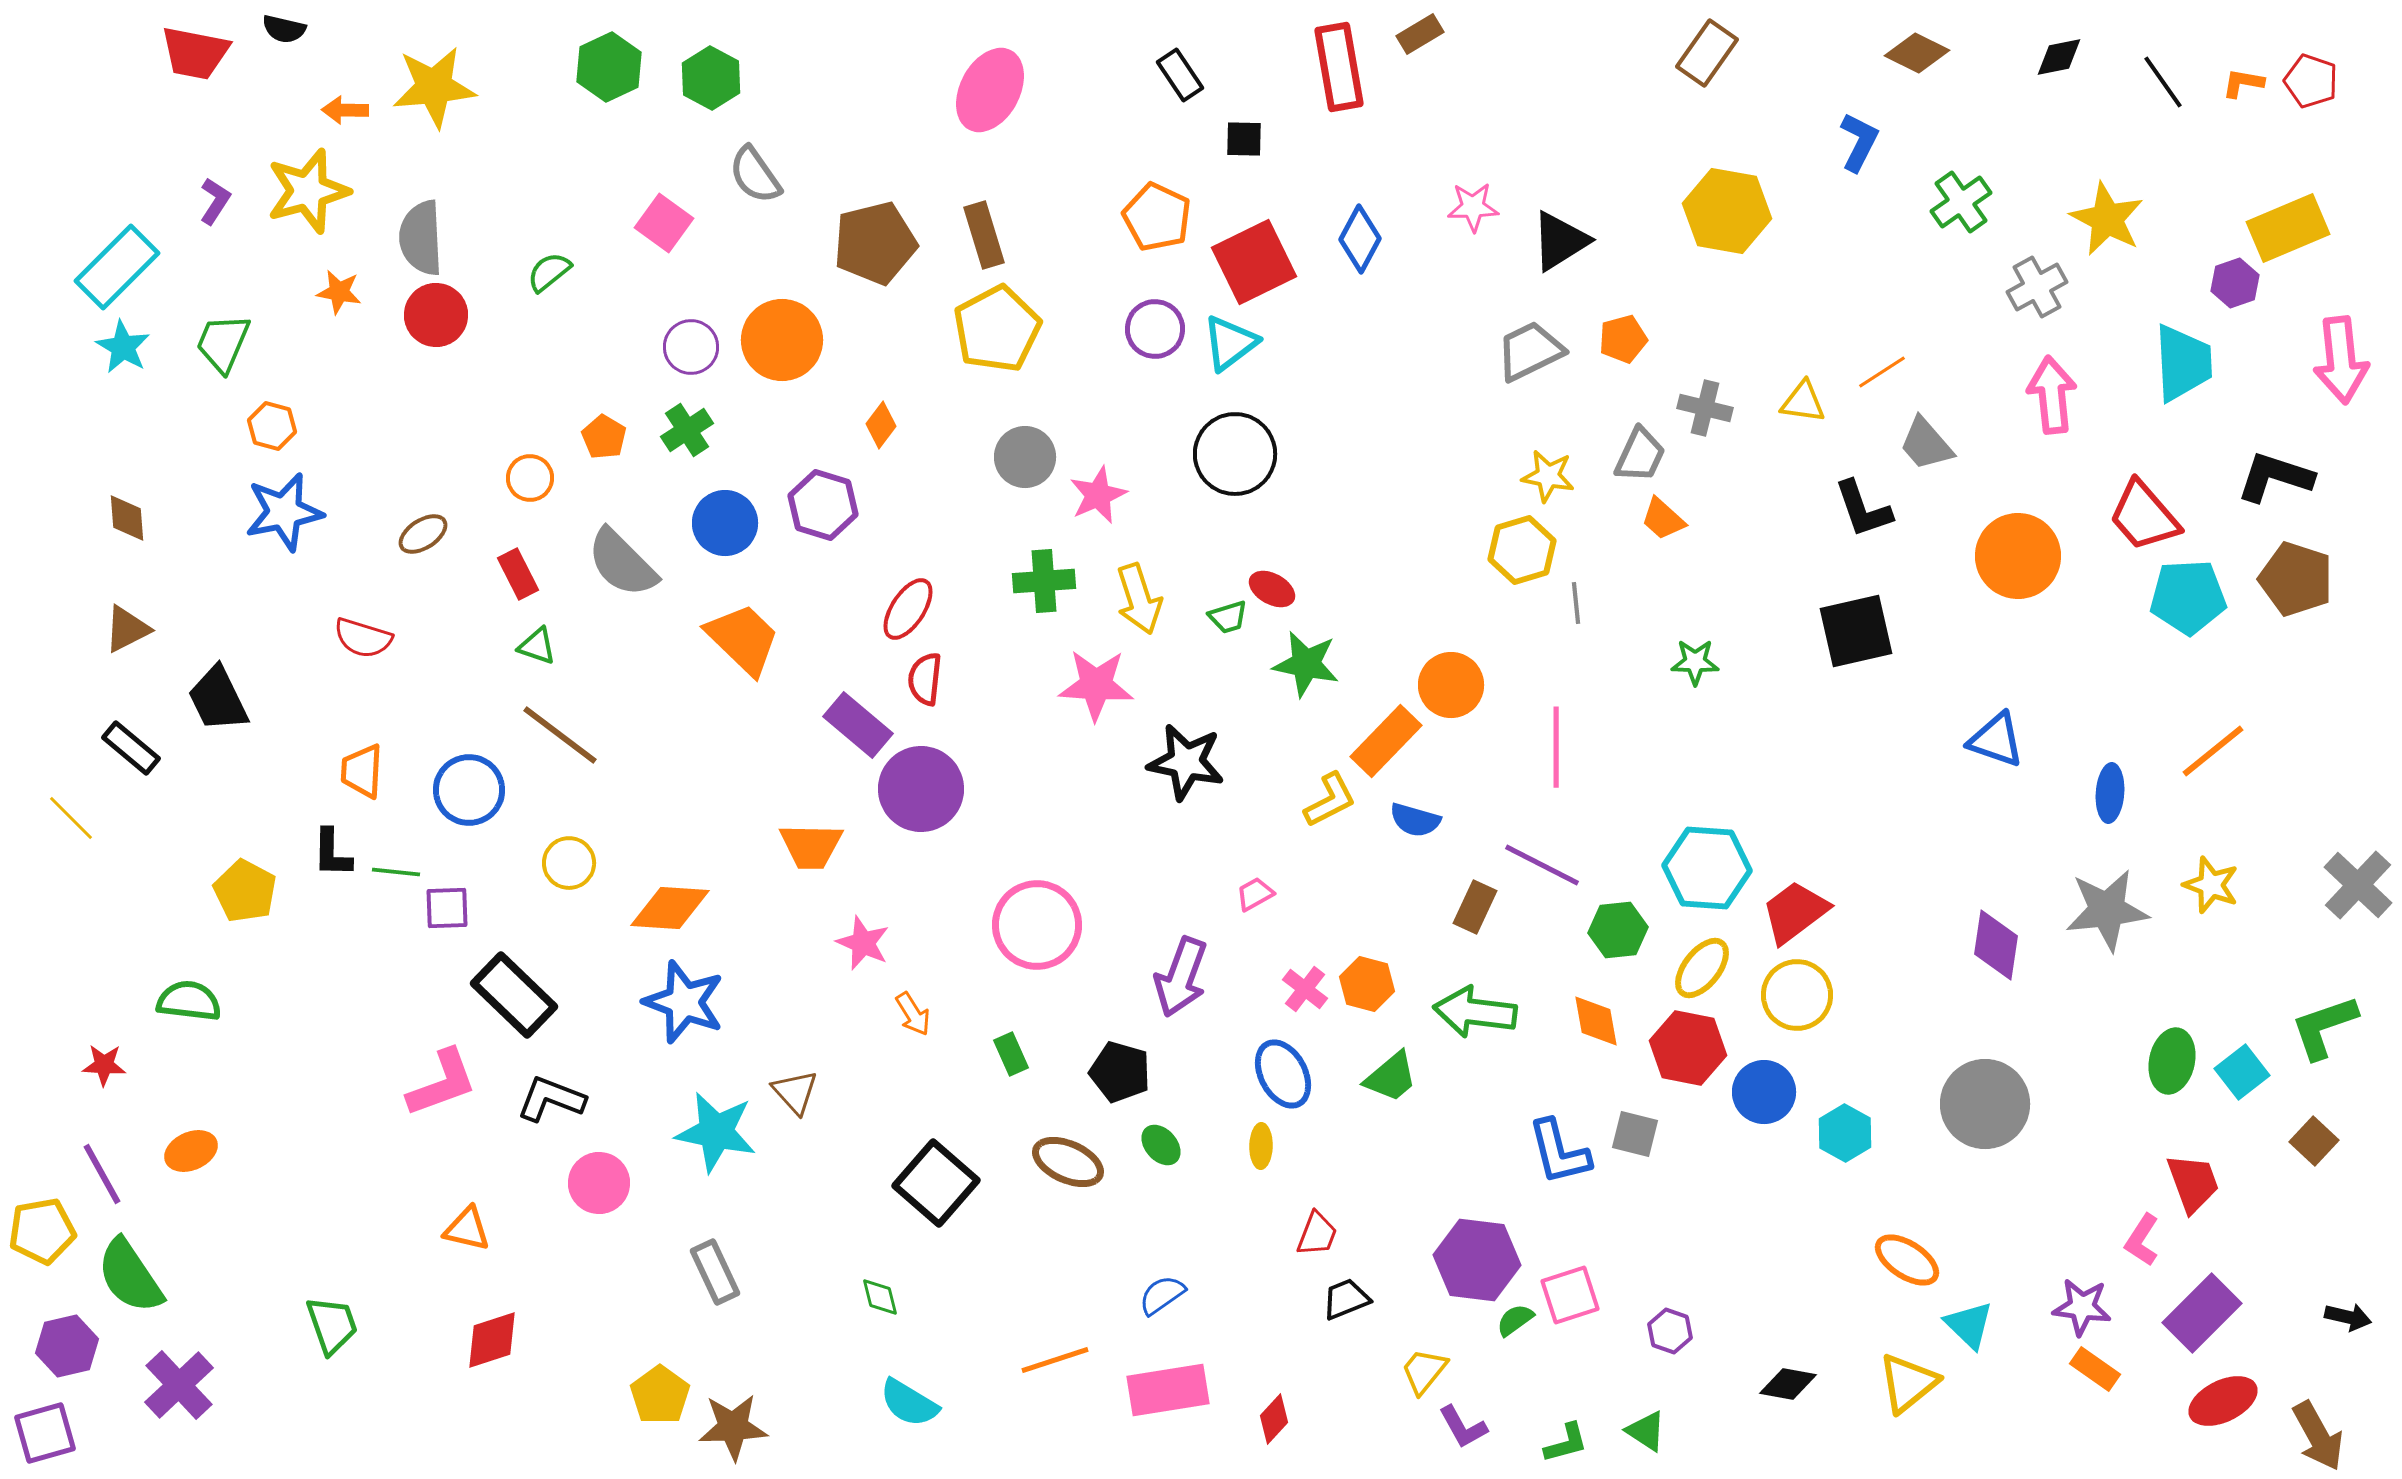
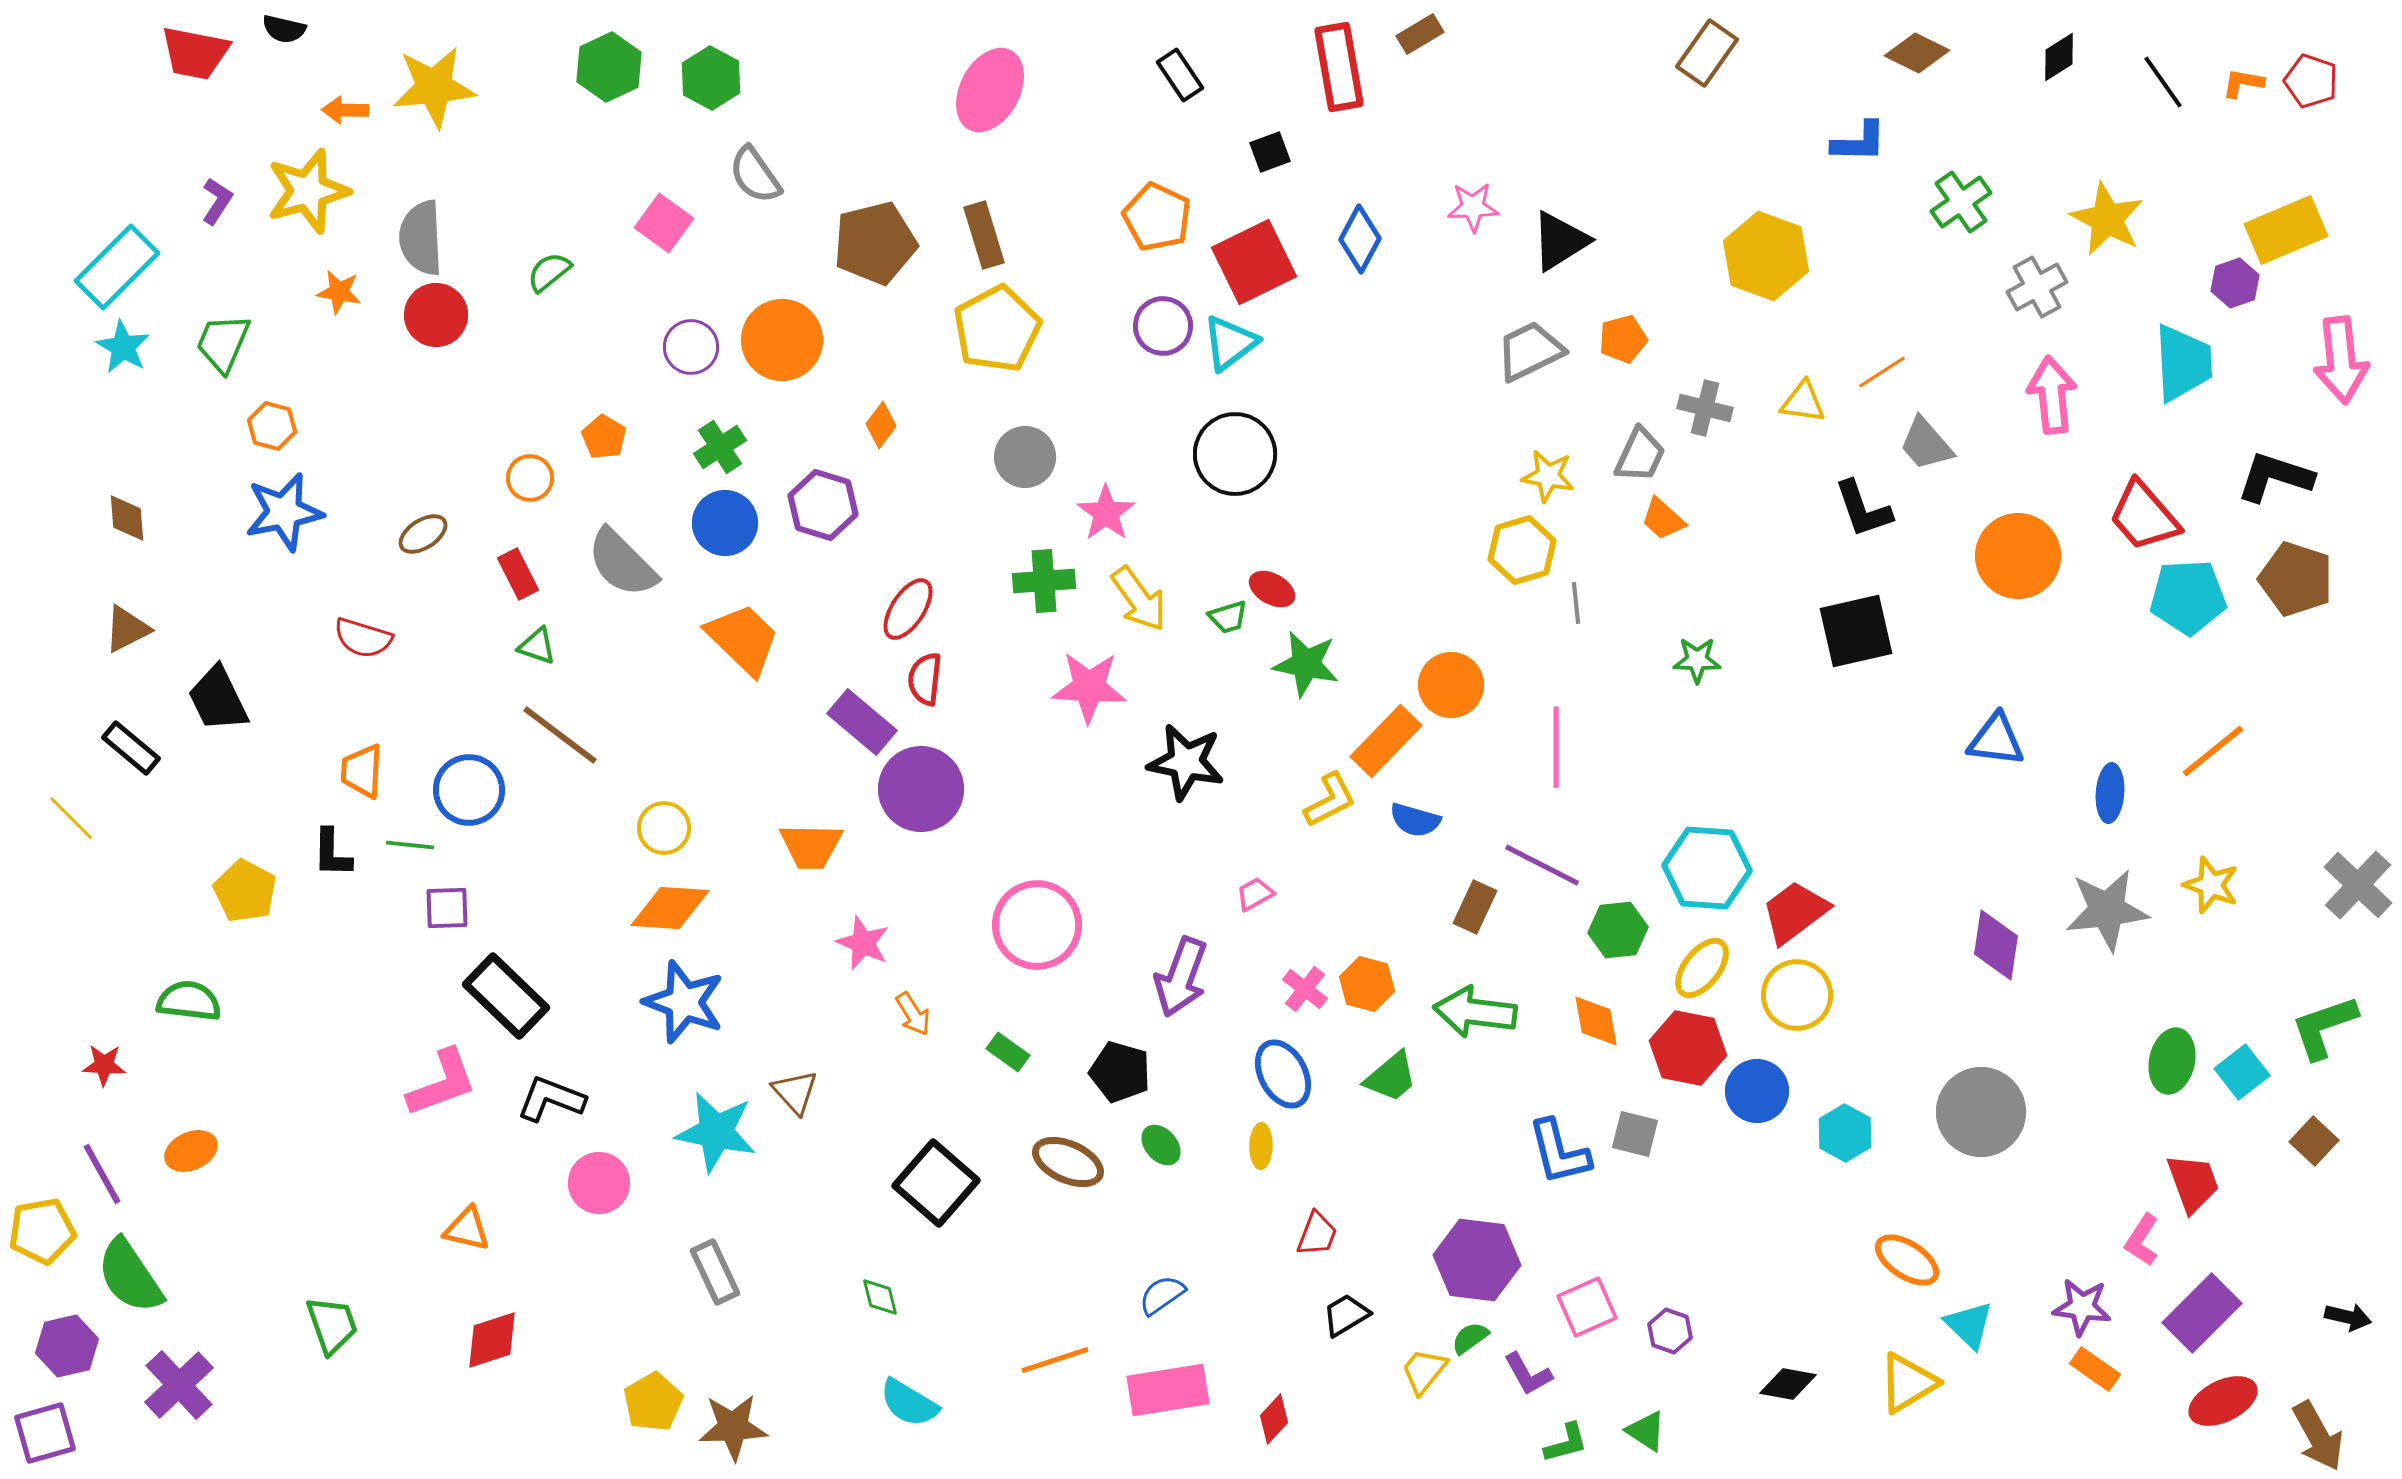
black diamond at (2059, 57): rotated 21 degrees counterclockwise
black square at (1244, 139): moved 26 px right, 13 px down; rotated 21 degrees counterclockwise
blue L-shape at (1859, 142): rotated 64 degrees clockwise
purple L-shape at (215, 201): moved 2 px right
yellow hexagon at (1727, 211): moved 39 px right, 45 px down; rotated 10 degrees clockwise
yellow rectangle at (2288, 228): moved 2 px left, 2 px down
purple circle at (1155, 329): moved 8 px right, 3 px up
green cross at (687, 430): moved 33 px right, 17 px down
pink star at (1098, 495): moved 8 px right, 18 px down; rotated 12 degrees counterclockwise
yellow arrow at (1139, 599): rotated 18 degrees counterclockwise
green star at (1695, 662): moved 2 px right, 2 px up
pink star at (1096, 685): moved 7 px left, 2 px down
purple rectangle at (858, 725): moved 4 px right, 3 px up
blue triangle at (1996, 740): rotated 12 degrees counterclockwise
yellow circle at (569, 863): moved 95 px right, 35 px up
green line at (396, 872): moved 14 px right, 27 px up
black rectangle at (514, 995): moved 8 px left, 1 px down
green rectangle at (1011, 1054): moved 3 px left, 2 px up; rotated 30 degrees counterclockwise
blue circle at (1764, 1092): moved 7 px left, 1 px up
gray circle at (1985, 1104): moved 4 px left, 8 px down
pink square at (1570, 1295): moved 17 px right, 12 px down; rotated 6 degrees counterclockwise
black trapezoid at (1346, 1299): moved 16 px down; rotated 9 degrees counterclockwise
green semicircle at (1515, 1320): moved 45 px left, 18 px down
yellow triangle at (1908, 1383): rotated 8 degrees clockwise
yellow pentagon at (660, 1395): moved 7 px left, 7 px down; rotated 6 degrees clockwise
purple L-shape at (1463, 1427): moved 65 px right, 53 px up
